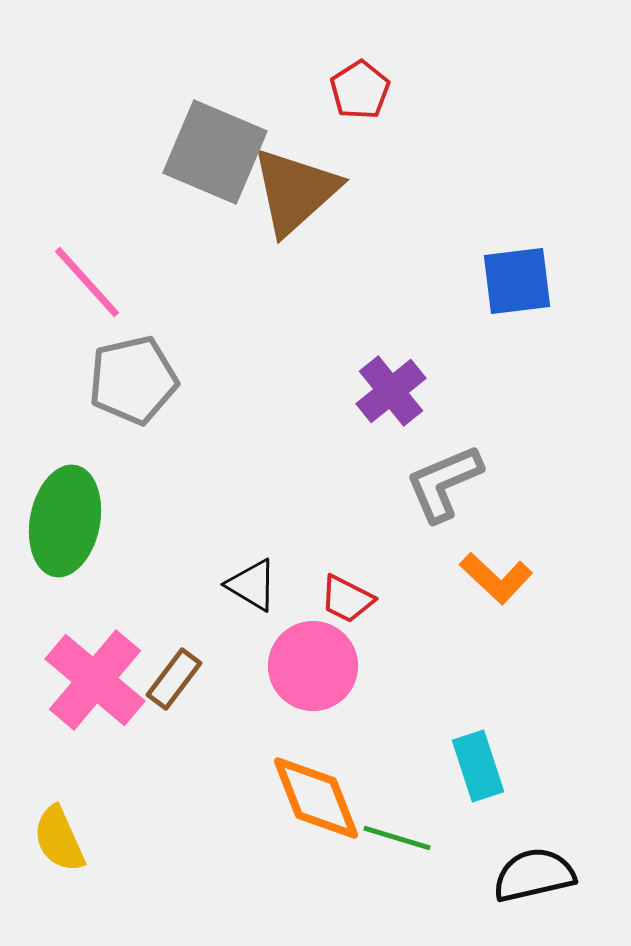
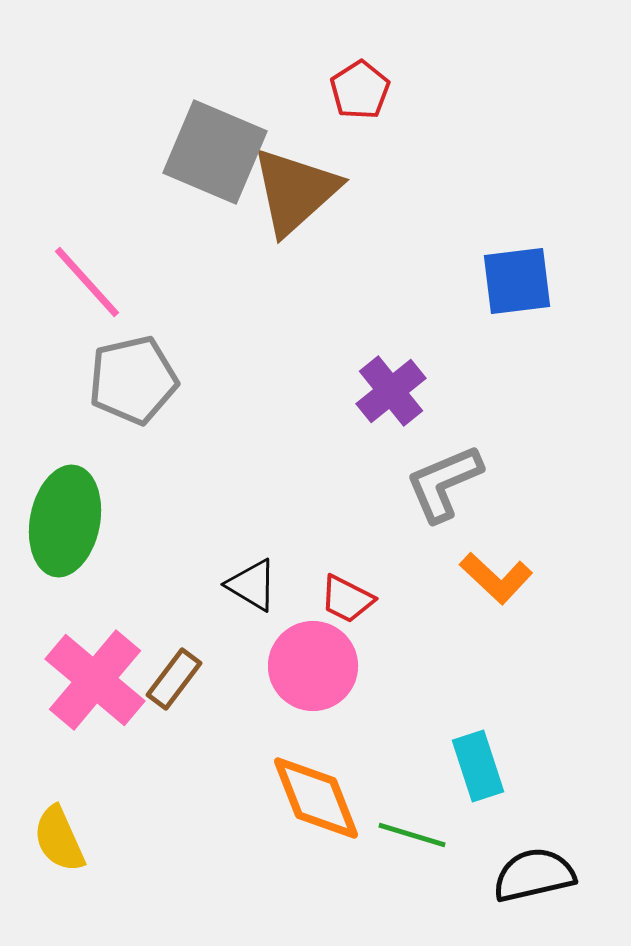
green line: moved 15 px right, 3 px up
